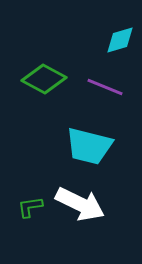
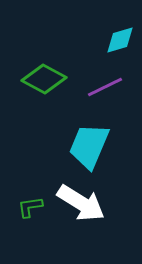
purple line: rotated 48 degrees counterclockwise
cyan trapezoid: rotated 99 degrees clockwise
white arrow: moved 1 px right, 1 px up; rotated 6 degrees clockwise
